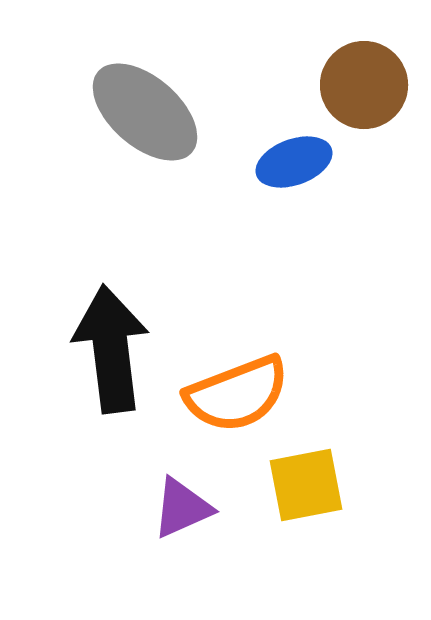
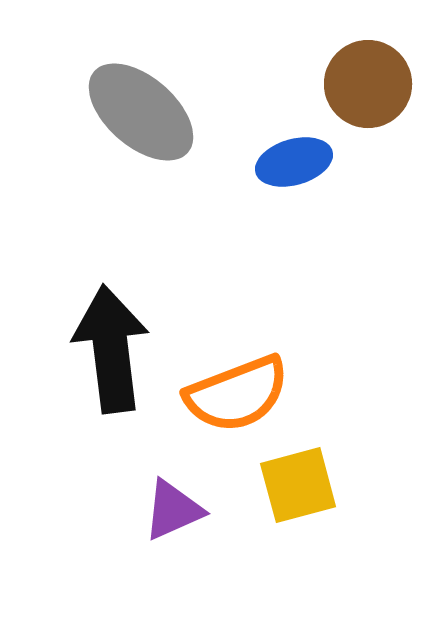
brown circle: moved 4 px right, 1 px up
gray ellipse: moved 4 px left
blue ellipse: rotated 4 degrees clockwise
yellow square: moved 8 px left; rotated 4 degrees counterclockwise
purple triangle: moved 9 px left, 2 px down
